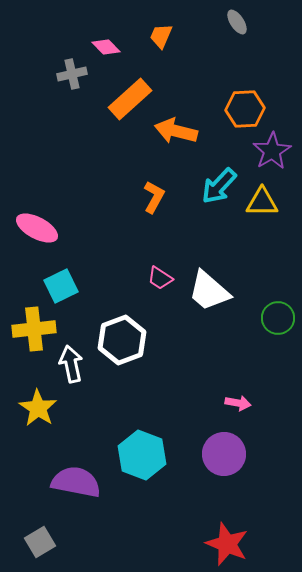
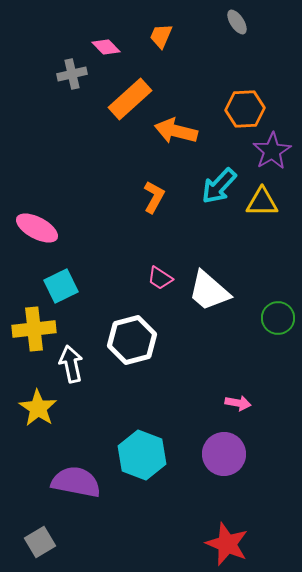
white hexagon: moved 10 px right; rotated 6 degrees clockwise
